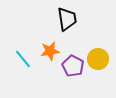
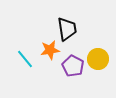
black trapezoid: moved 10 px down
orange star: moved 1 px up
cyan line: moved 2 px right
